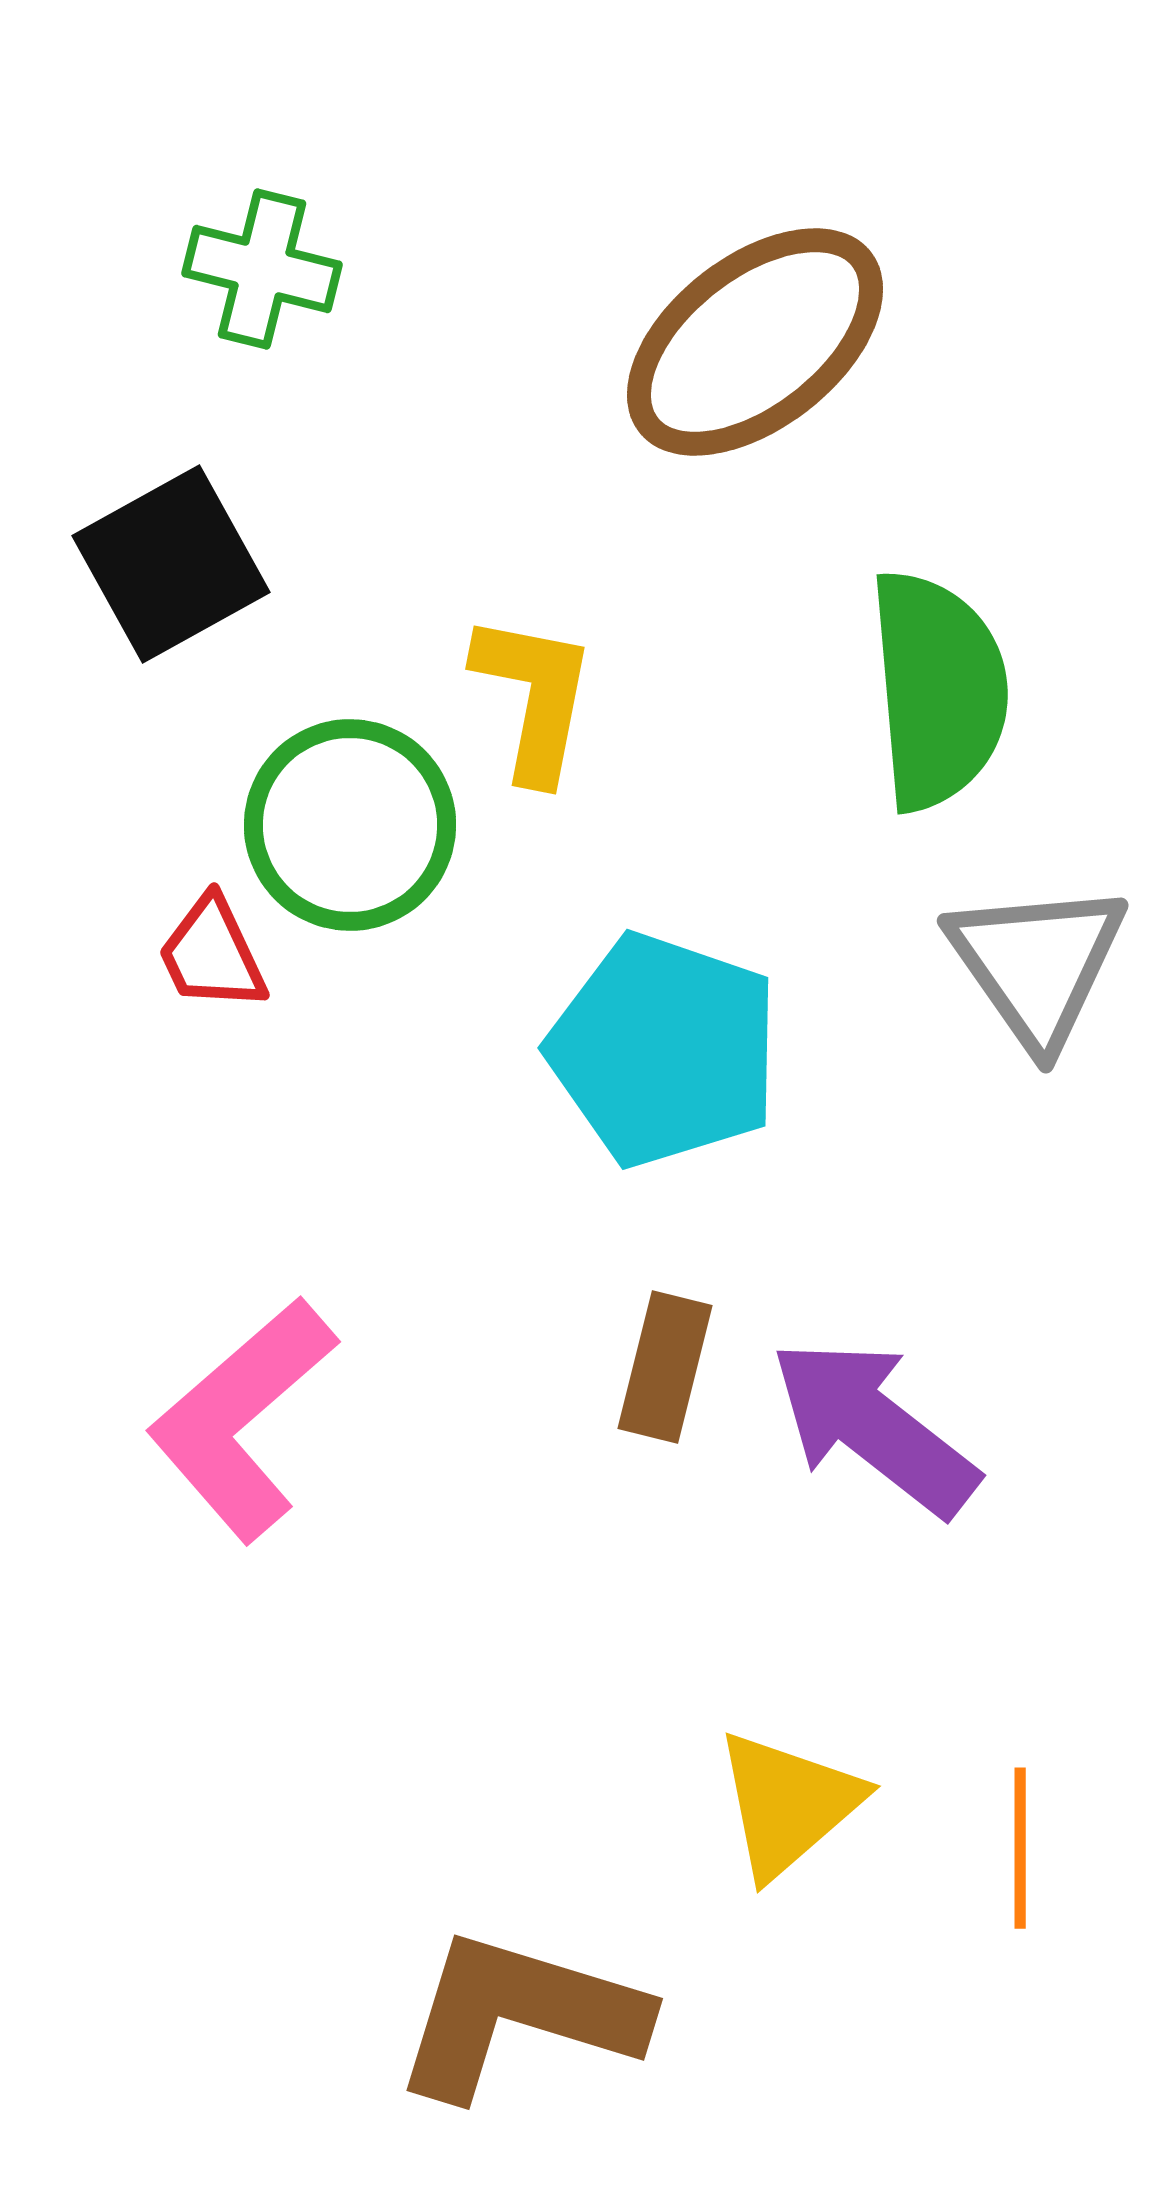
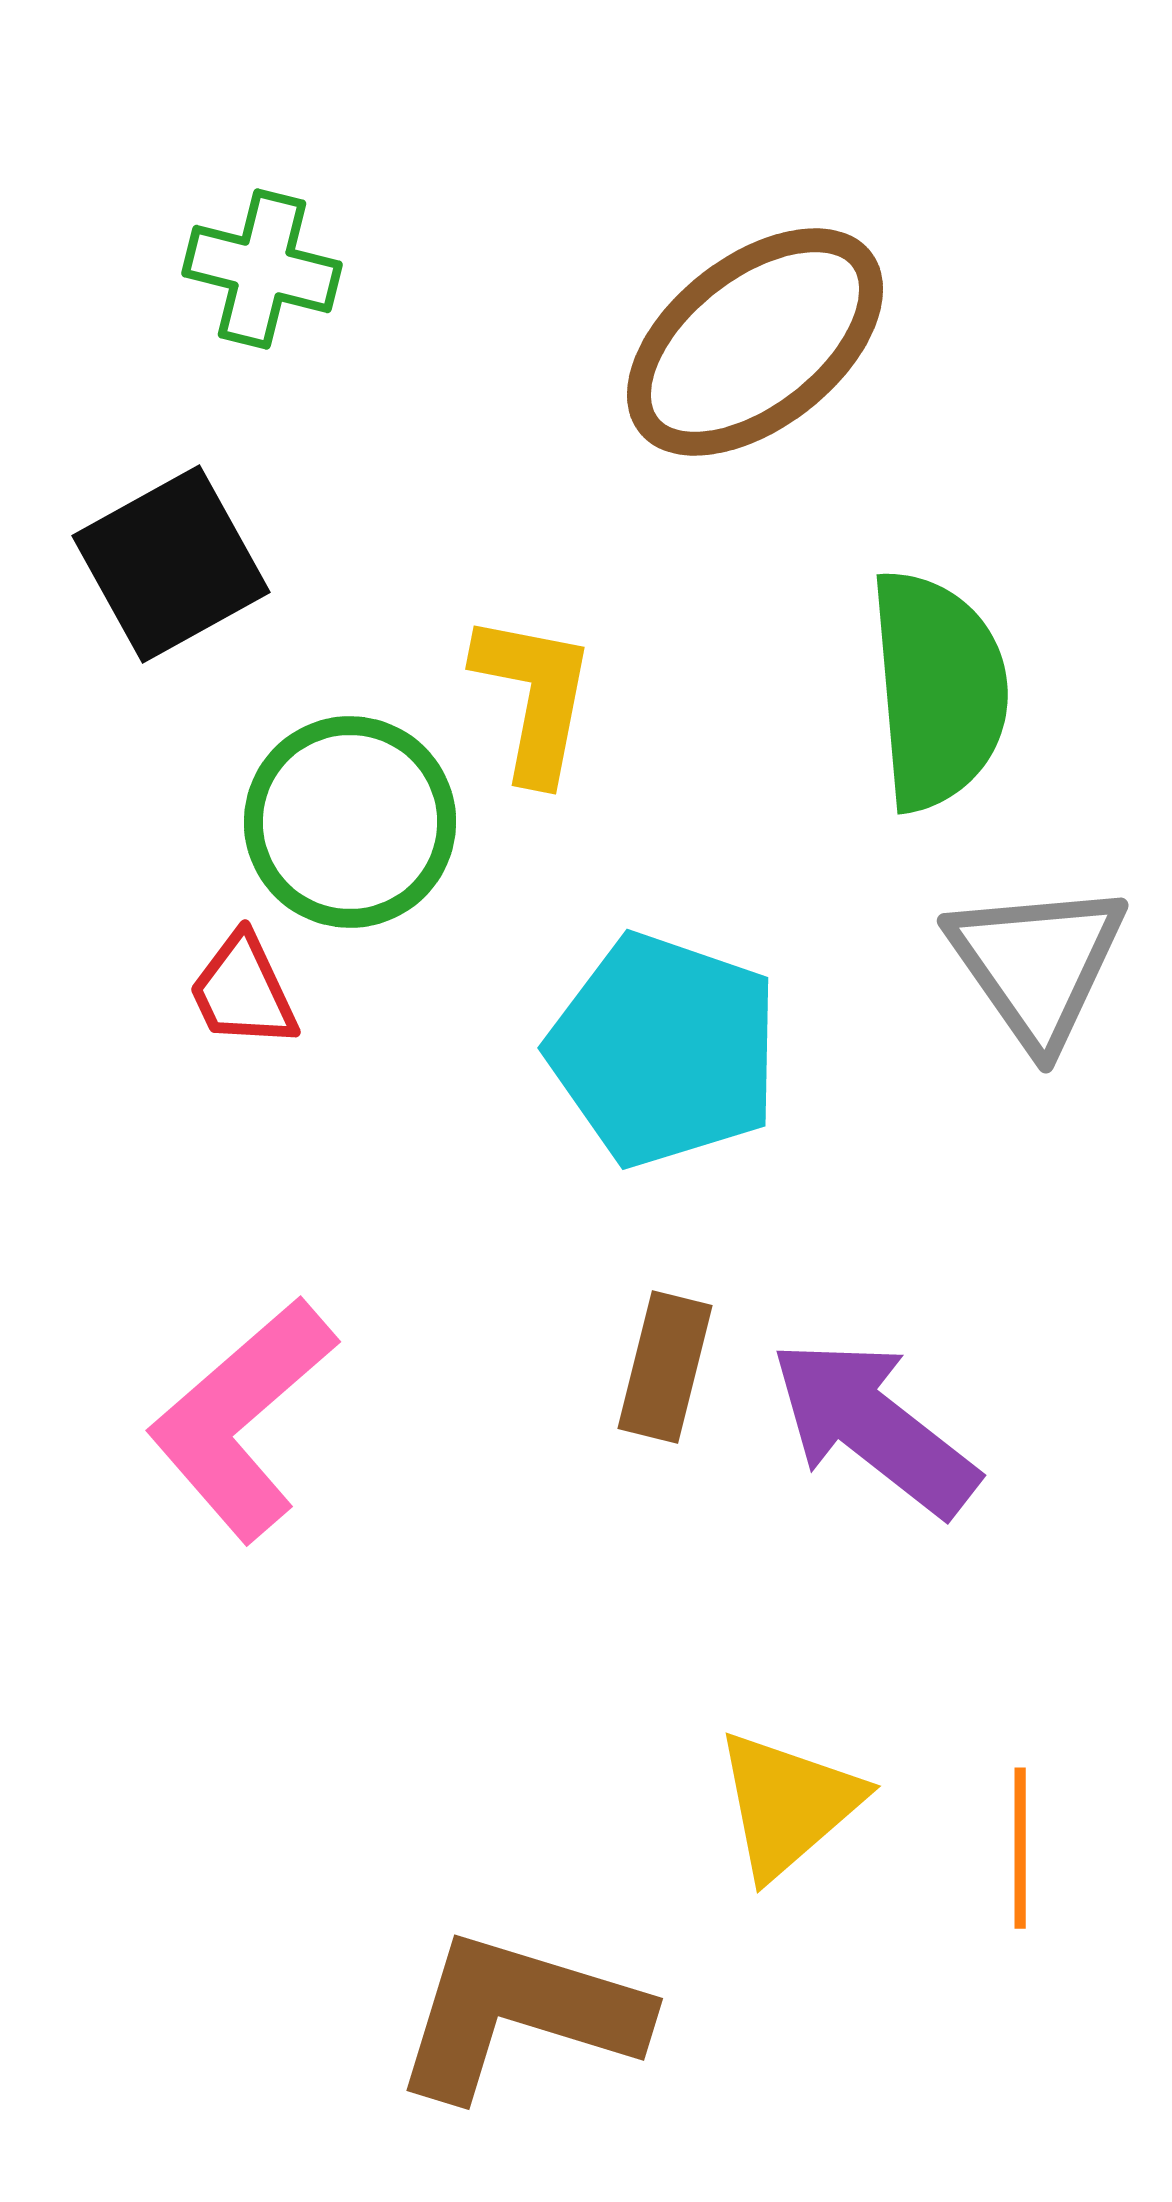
green circle: moved 3 px up
red trapezoid: moved 31 px right, 37 px down
